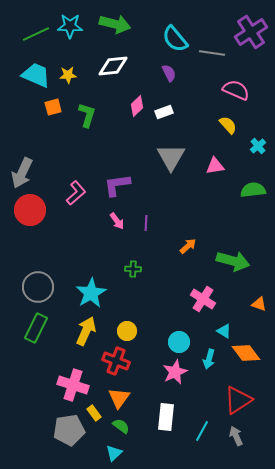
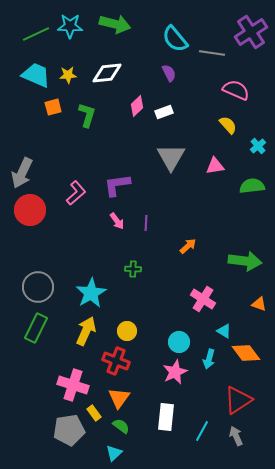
white diamond at (113, 66): moved 6 px left, 7 px down
green semicircle at (253, 190): moved 1 px left, 4 px up
green arrow at (233, 261): moved 12 px right; rotated 8 degrees counterclockwise
